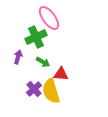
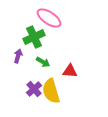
pink ellipse: rotated 20 degrees counterclockwise
green cross: moved 2 px left
purple arrow: moved 1 px up
red triangle: moved 9 px right, 3 px up
